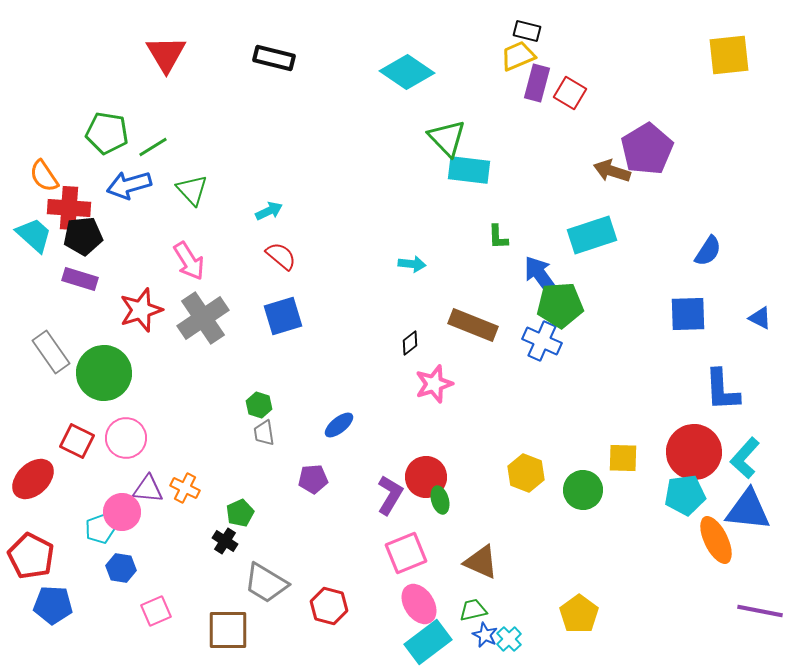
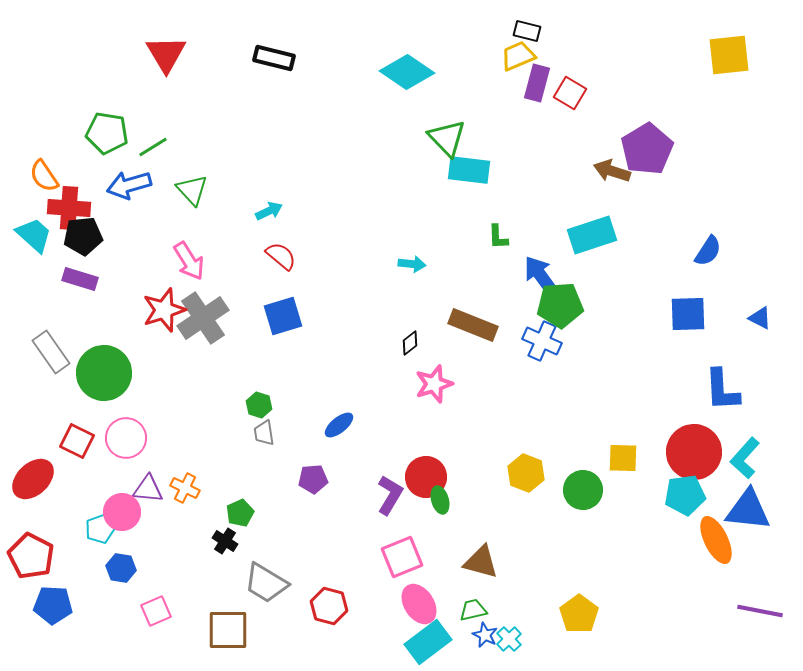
red star at (141, 310): moved 23 px right
pink square at (406, 553): moved 4 px left, 4 px down
brown triangle at (481, 562): rotated 9 degrees counterclockwise
